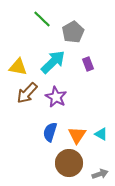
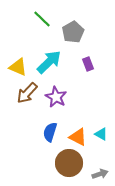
cyan arrow: moved 4 px left
yellow triangle: rotated 12 degrees clockwise
orange triangle: moved 1 px right, 2 px down; rotated 36 degrees counterclockwise
